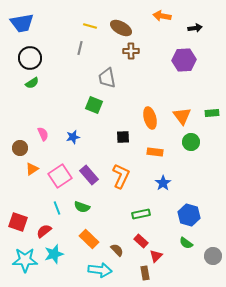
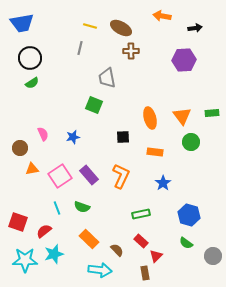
orange triangle at (32, 169): rotated 24 degrees clockwise
